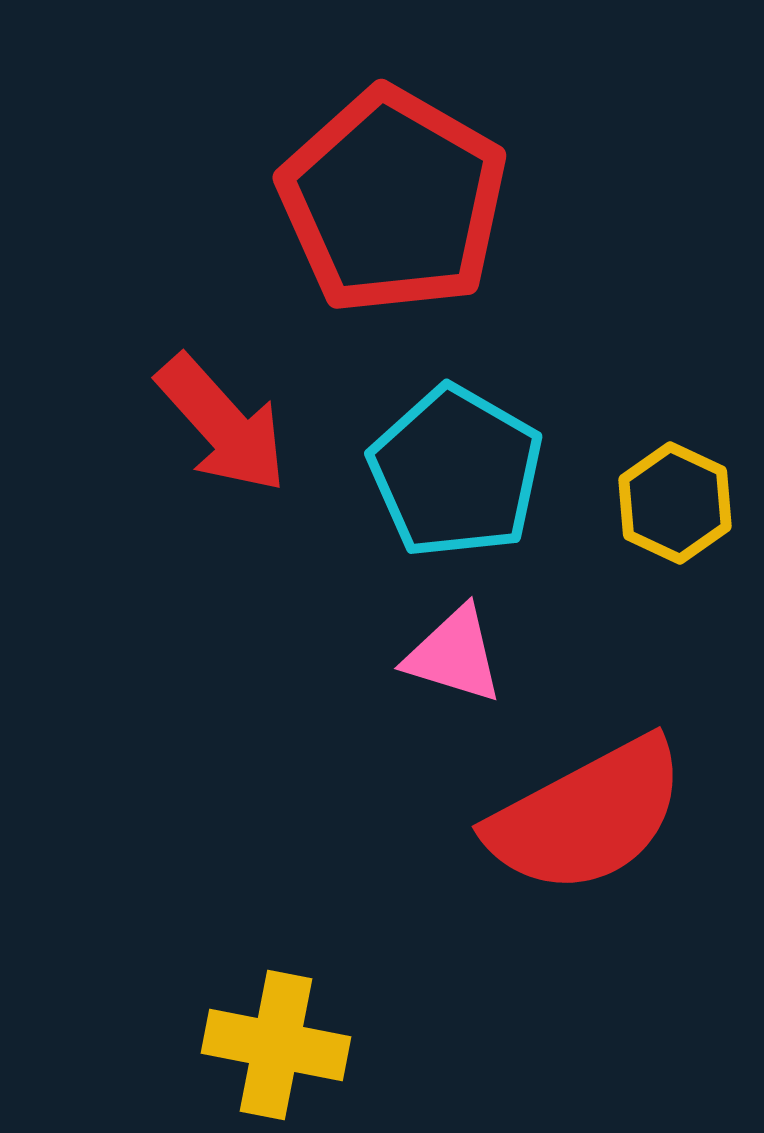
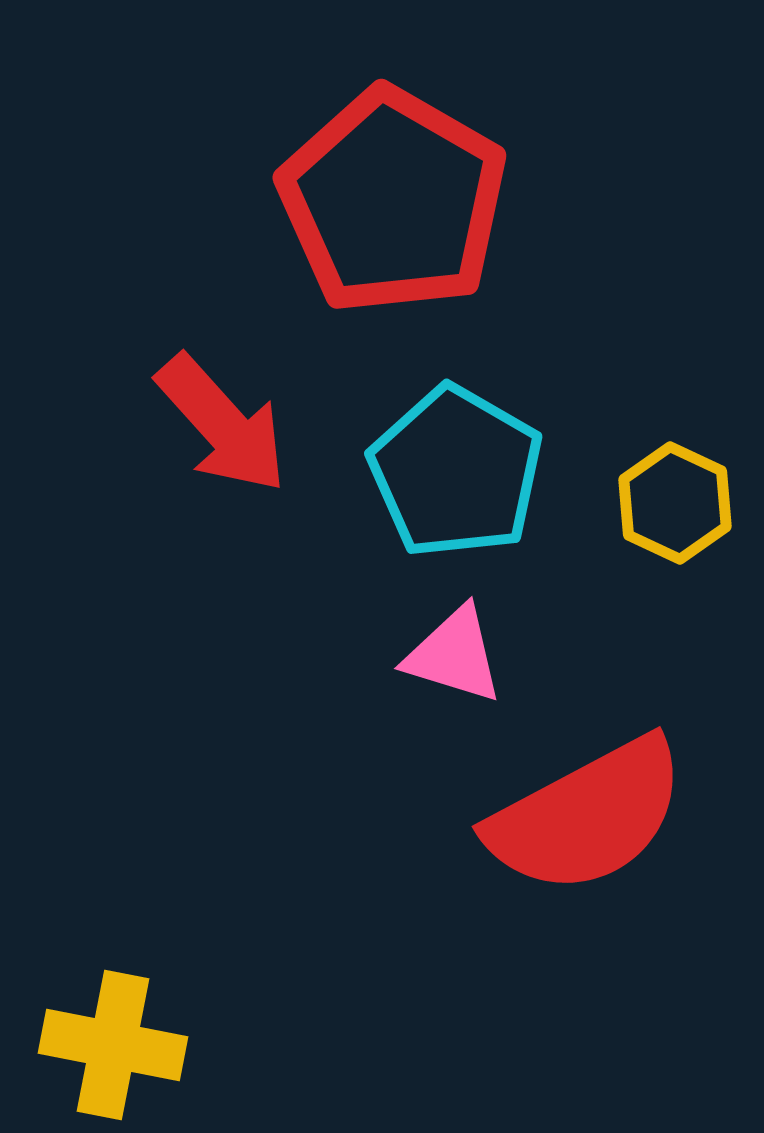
yellow cross: moved 163 px left
